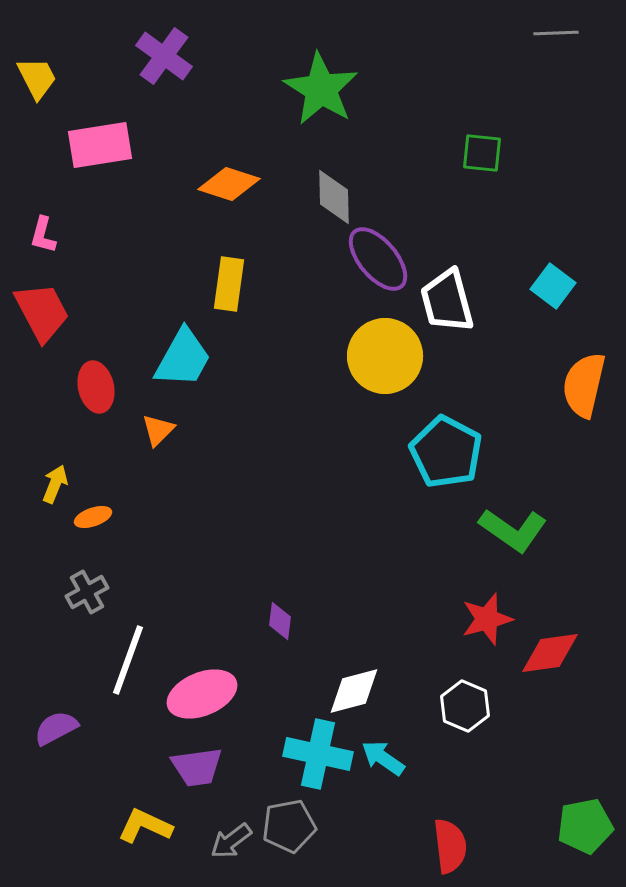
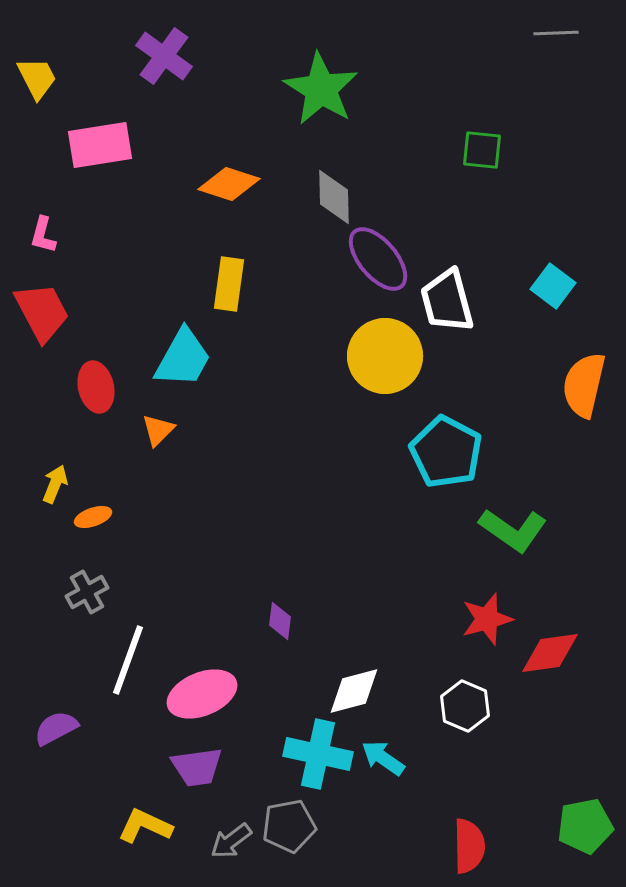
green square: moved 3 px up
red semicircle: moved 19 px right; rotated 6 degrees clockwise
